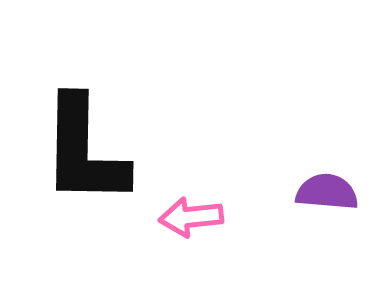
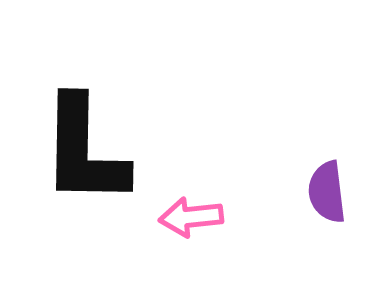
purple semicircle: rotated 102 degrees counterclockwise
